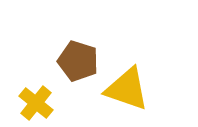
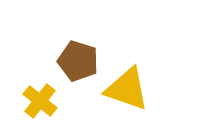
yellow cross: moved 4 px right, 2 px up
